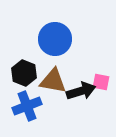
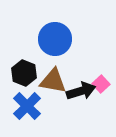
pink square: moved 2 px down; rotated 36 degrees clockwise
blue cross: rotated 24 degrees counterclockwise
